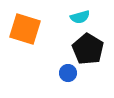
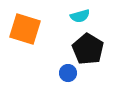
cyan semicircle: moved 1 px up
